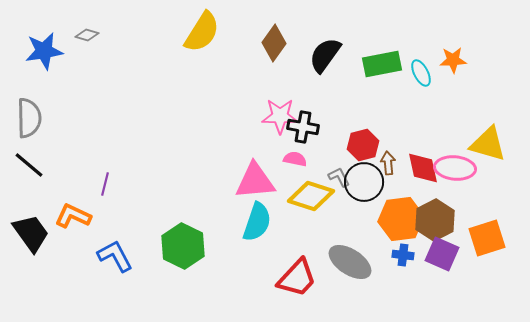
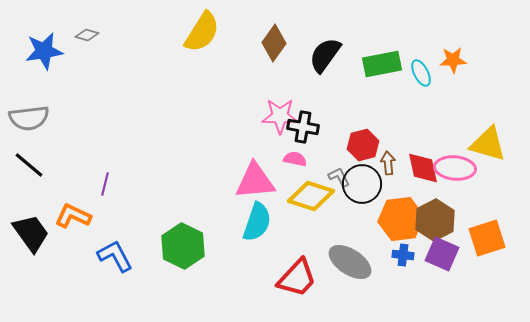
gray semicircle: rotated 84 degrees clockwise
black circle: moved 2 px left, 2 px down
